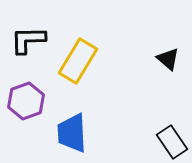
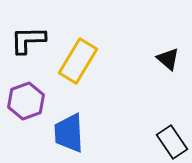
blue trapezoid: moved 3 px left
